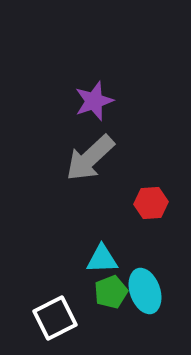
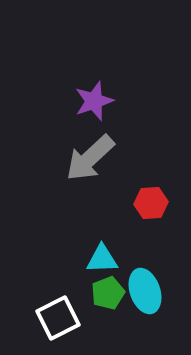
green pentagon: moved 3 px left, 1 px down
white square: moved 3 px right
